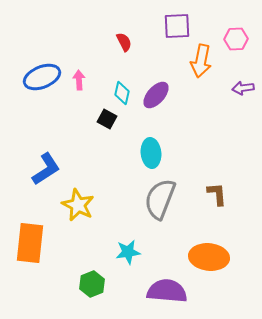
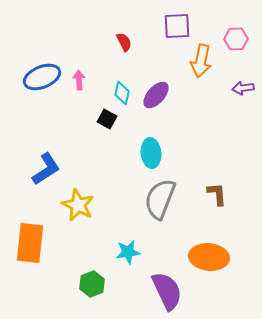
purple semicircle: rotated 60 degrees clockwise
